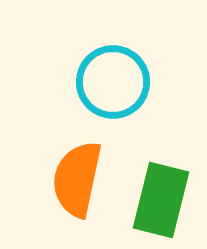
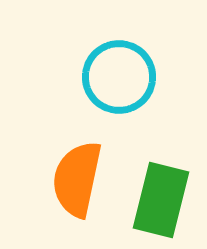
cyan circle: moved 6 px right, 5 px up
